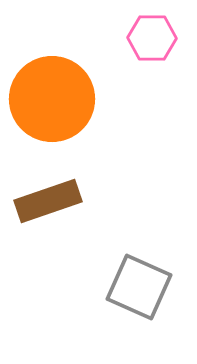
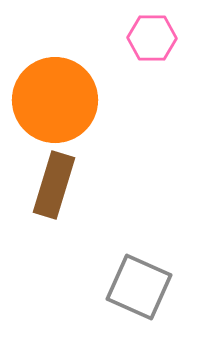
orange circle: moved 3 px right, 1 px down
brown rectangle: moved 6 px right, 16 px up; rotated 54 degrees counterclockwise
